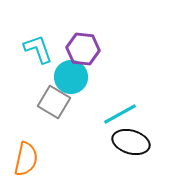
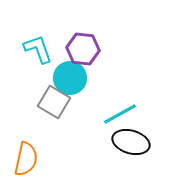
cyan circle: moved 1 px left, 1 px down
